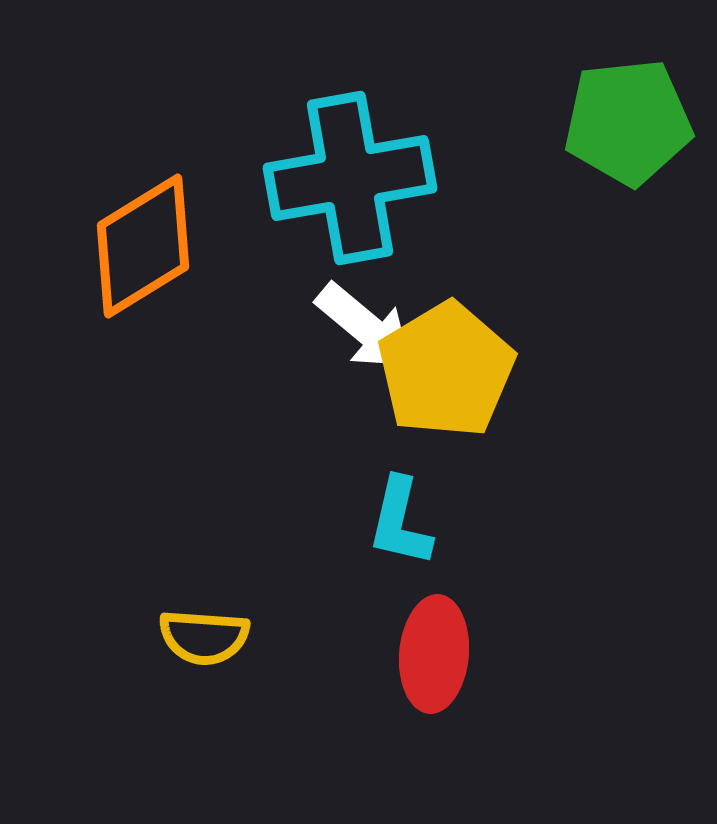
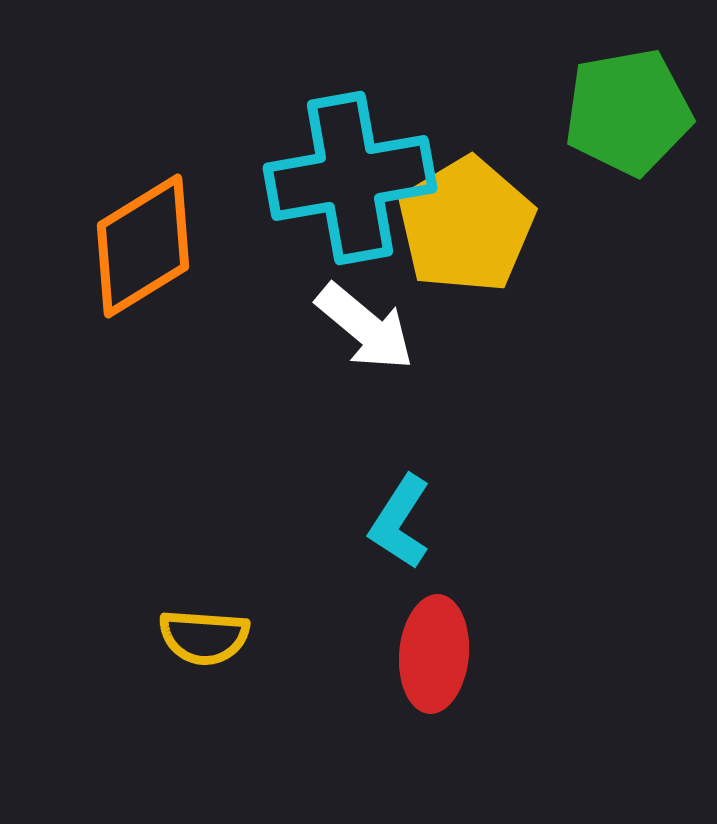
green pentagon: moved 10 px up; rotated 4 degrees counterclockwise
yellow pentagon: moved 20 px right, 145 px up
cyan L-shape: rotated 20 degrees clockwise
